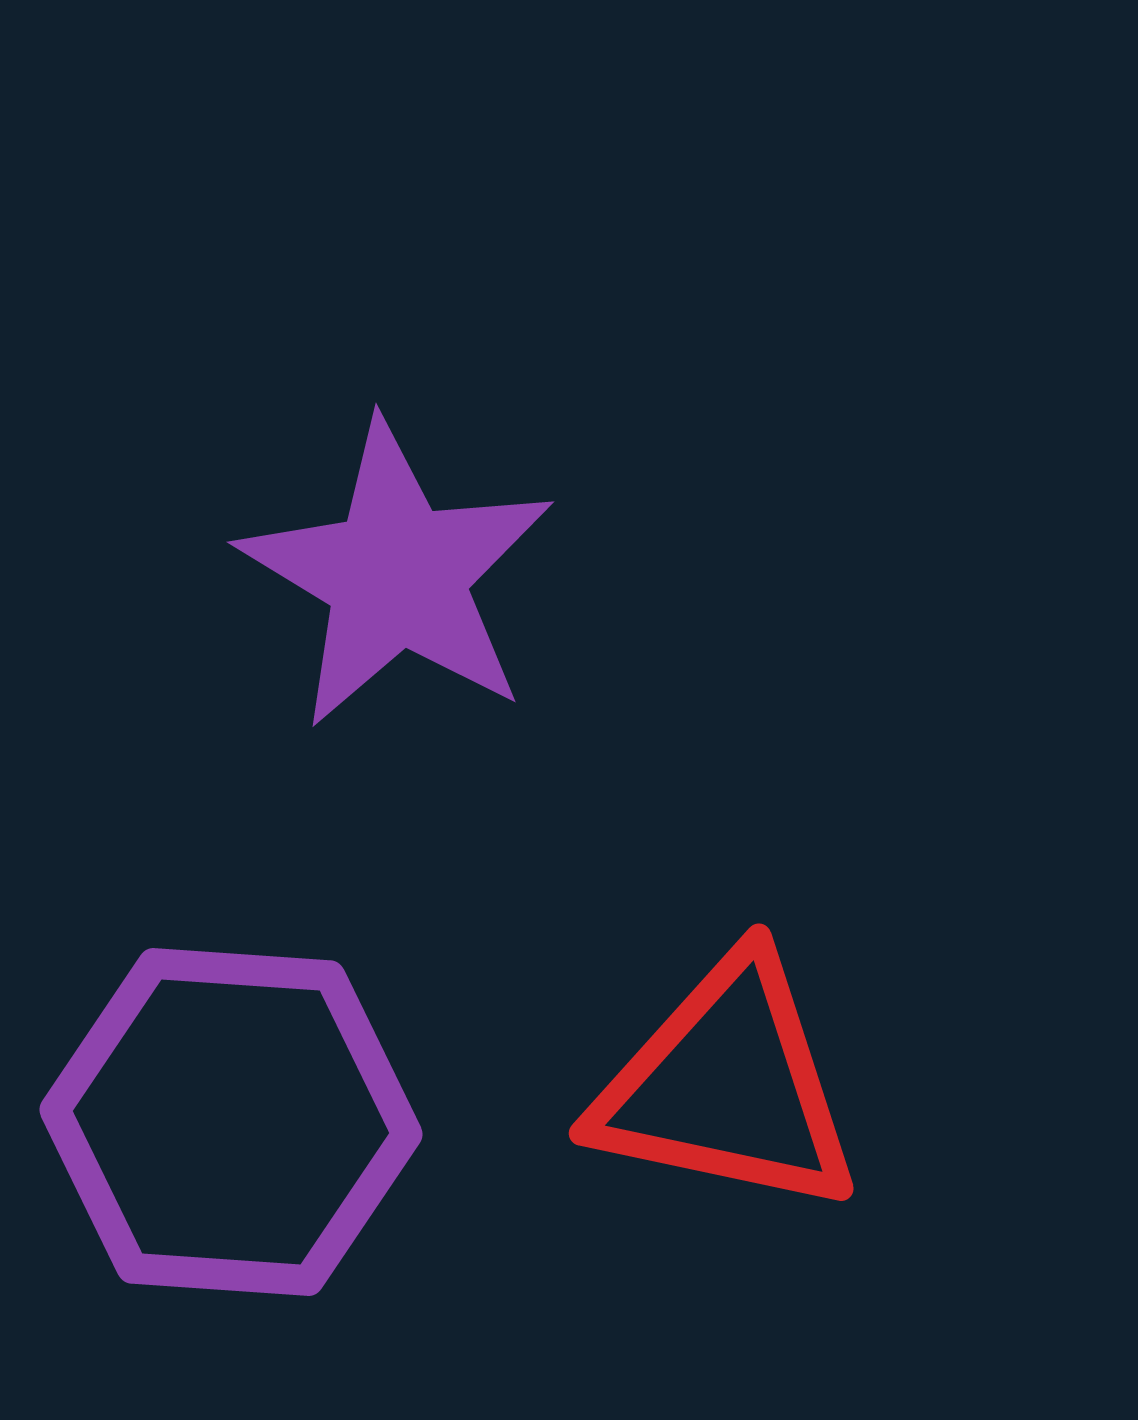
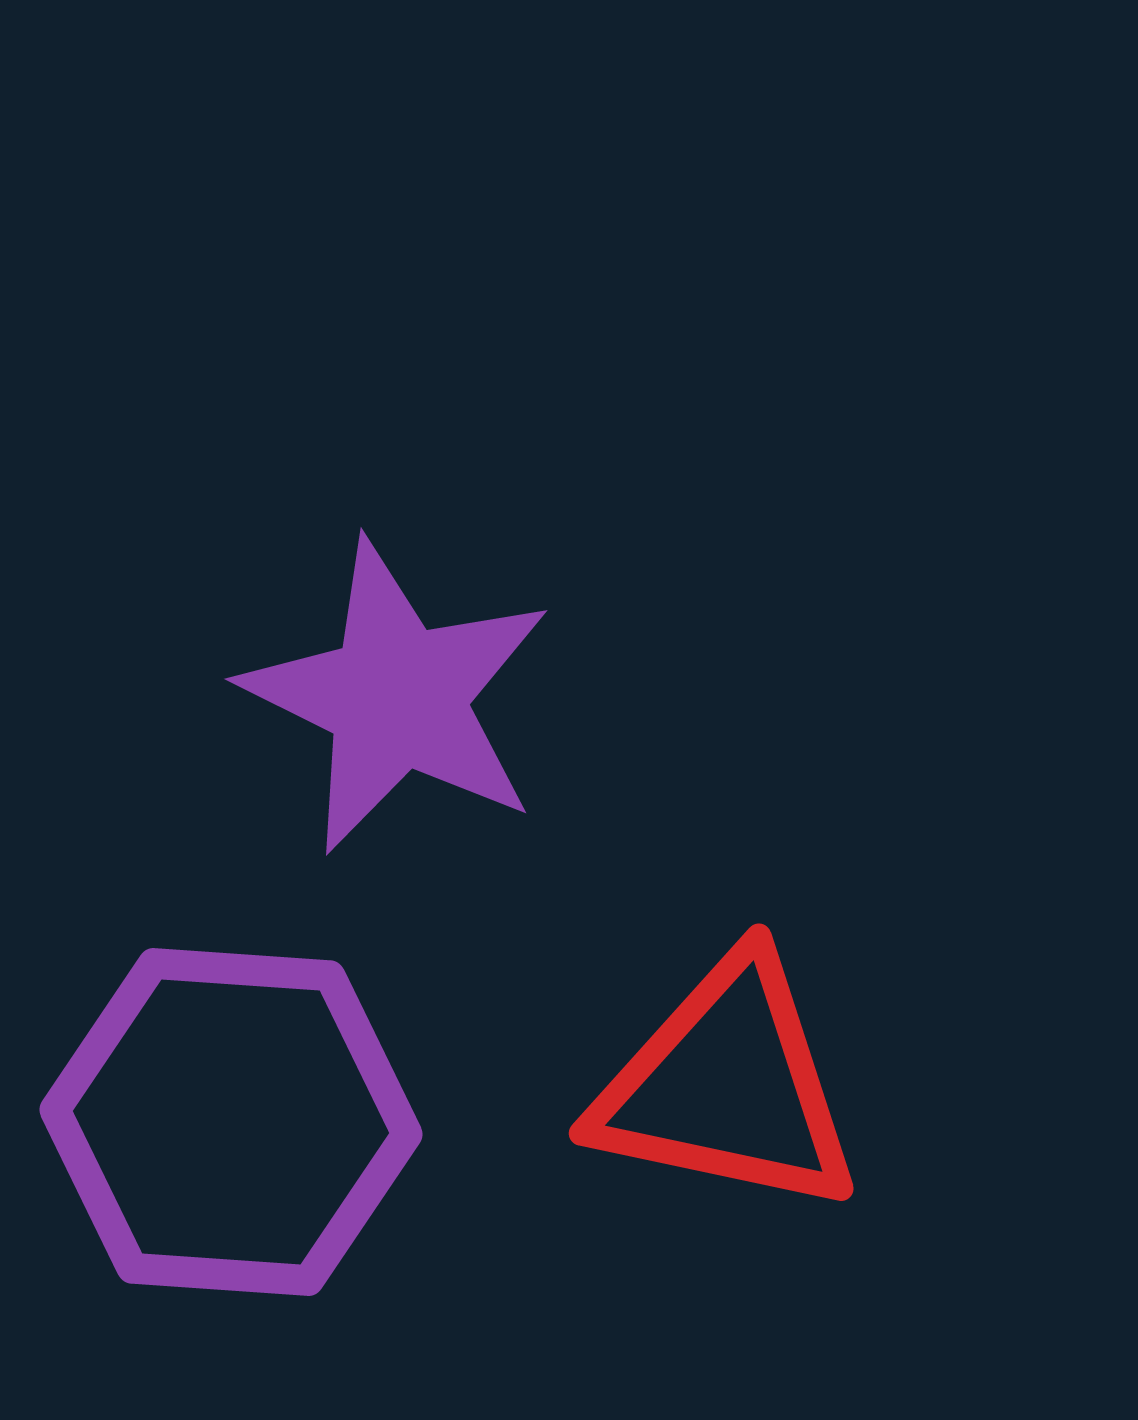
purple star: moved 122 px down; rotated 5 degrees counterclockwise
